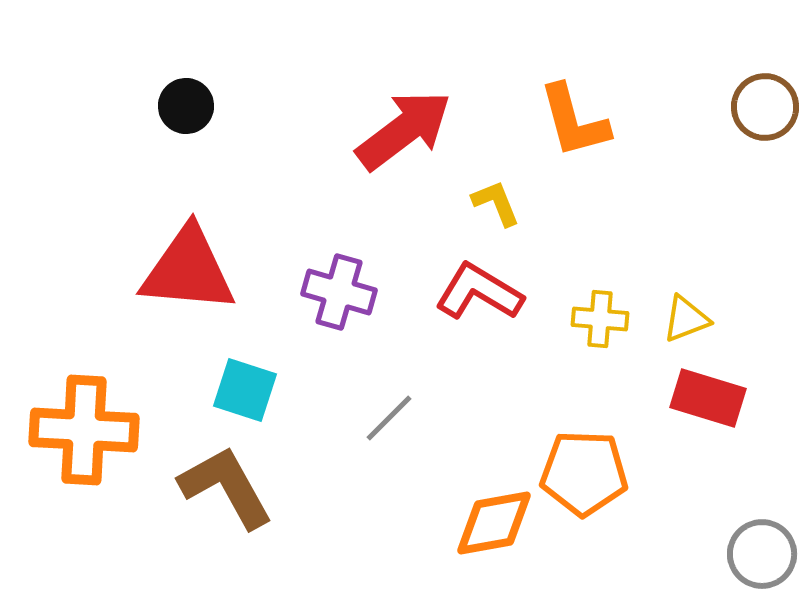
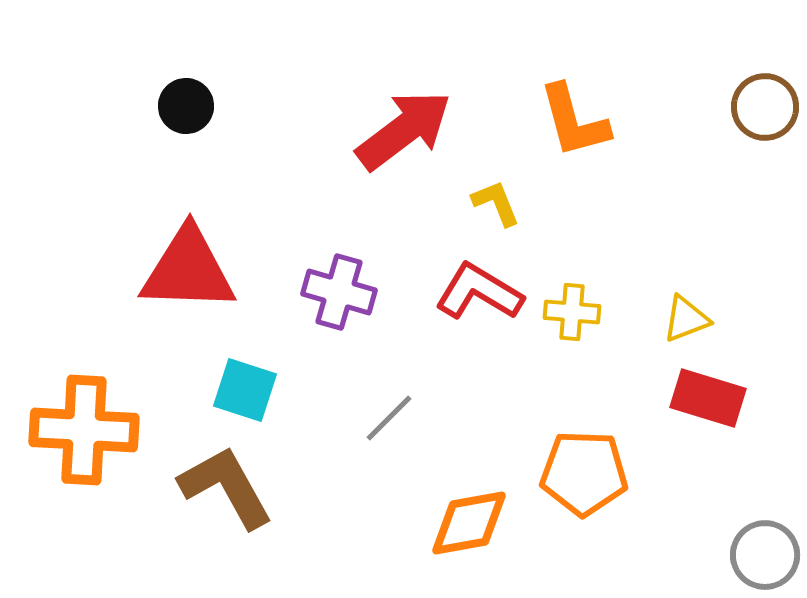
red triangle: rotated 3 degrees counterclockwise
yellow cross: moved 28 px left, 7 px up
orange diamond: moved 25 px left
gray circle: moved 3 px right, 1 px down
